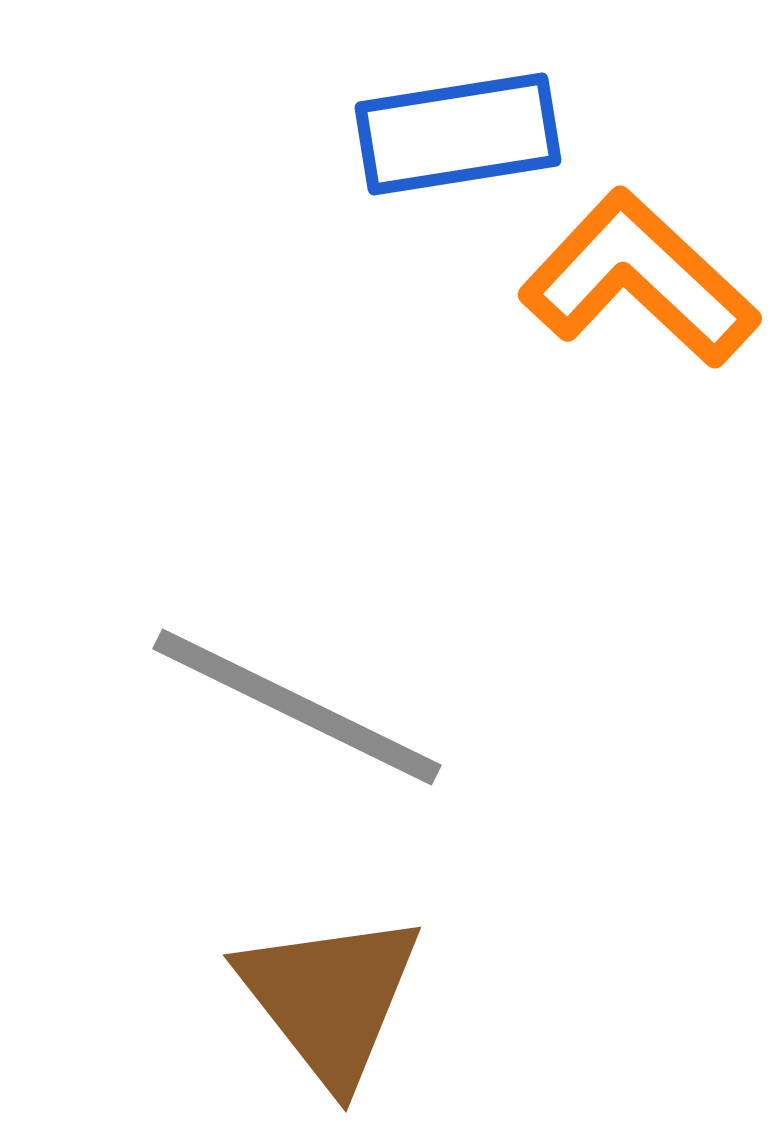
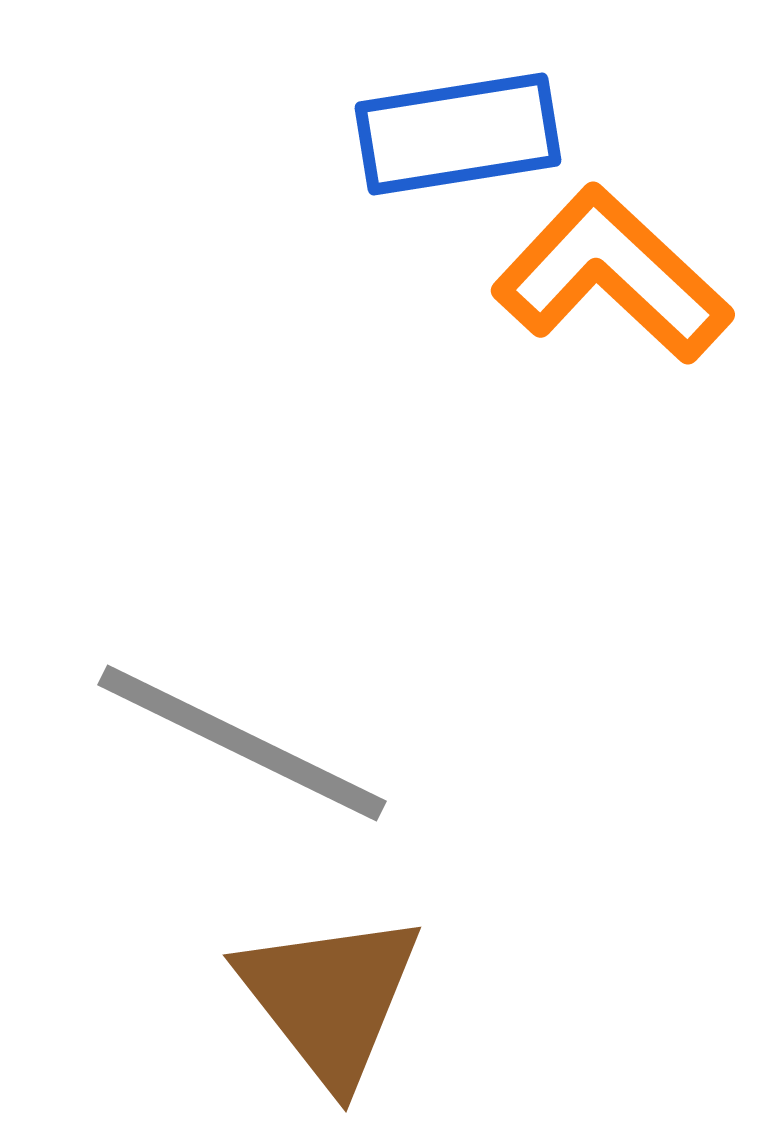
orange L-shape: moved 27 px left, 4 px up
gray line: moved 55 px left, 36 px down
